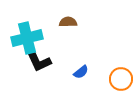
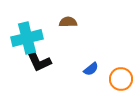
blue semicircle: moved 10 px right, 3 px up
